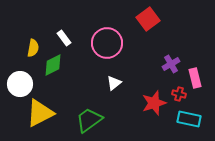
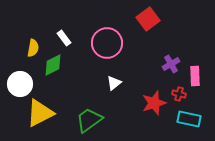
pink rectangle: moved 2 px up; rotated 12 degrees clockwise
